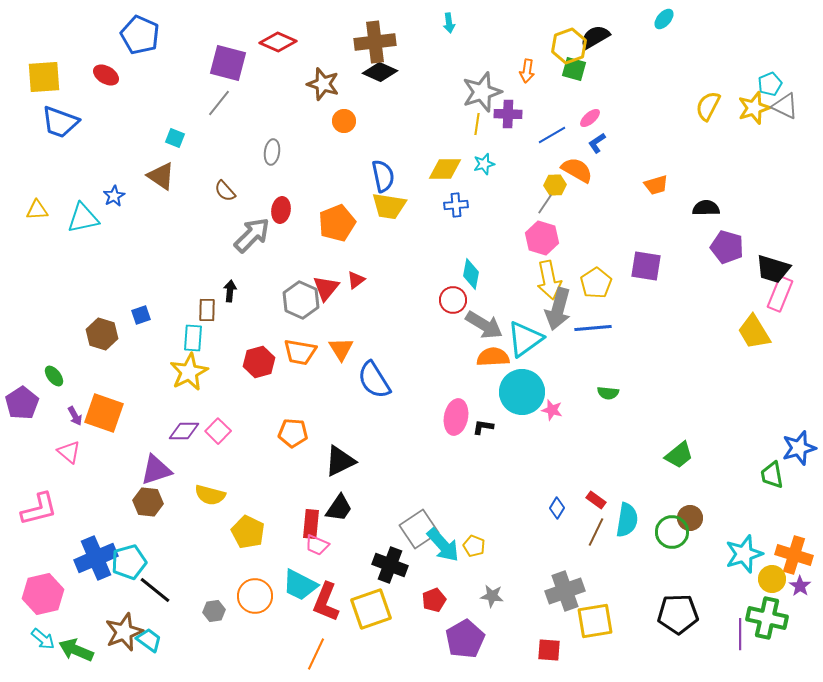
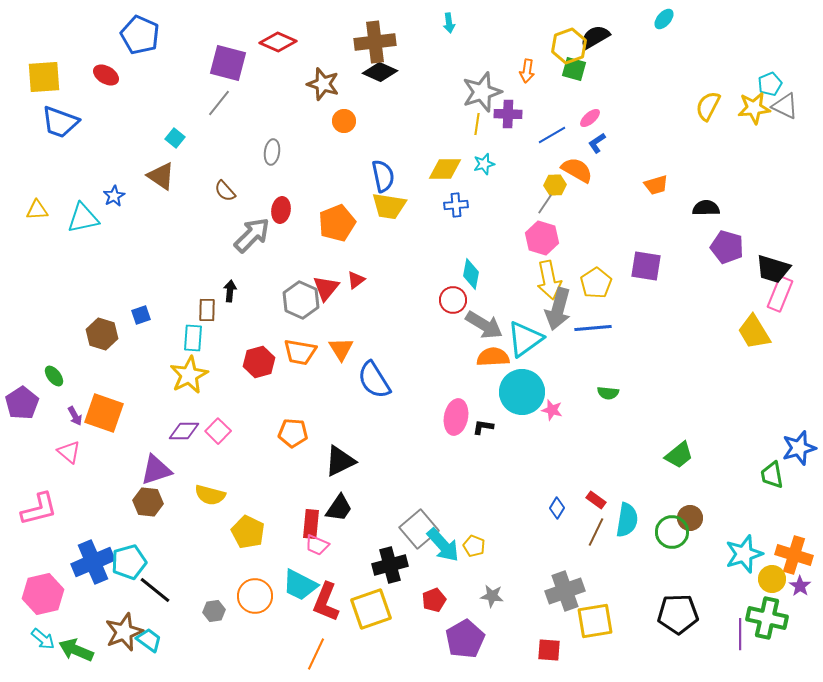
yellow star at (754, 108): rotated 12 degrees clockwise
cyan square at (175, 138): rotated 18 degrees clockwise
yellow star at (189, 372): moved 3 px down
gray square at (419, 529): rotated 6 degrees counterclockwise
blue cross at (96, 558): moved 3 px left, 4 px down
black cross at (390, 565): rotated 36 degrees counterclockwise
